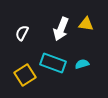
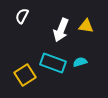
yellow triangle: moved 2 px down
white arrow: moved 1 px down
white semicircle: moved 17 px up
cyan semicircle: moved 2 px left, 2 px up
